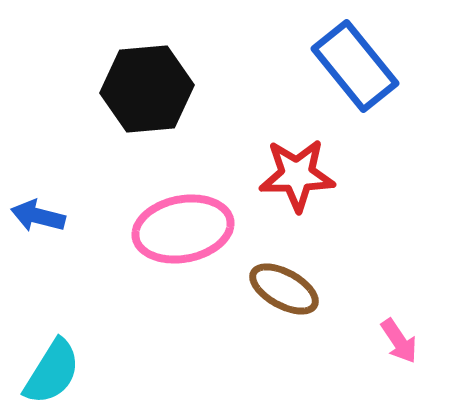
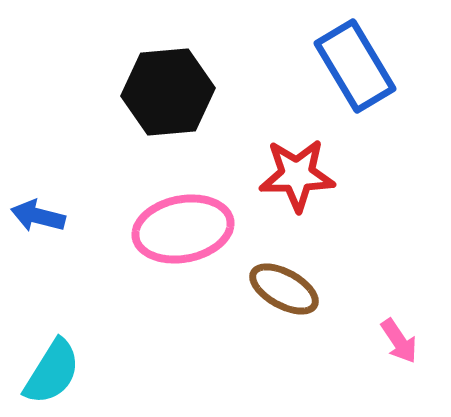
blue rectangle: rotated 8 degrees clockwise
black hexagon: moved 21 px right, 3 px down
